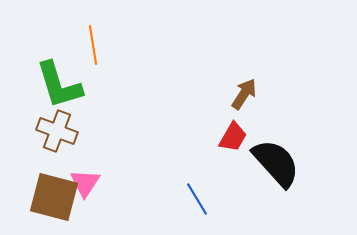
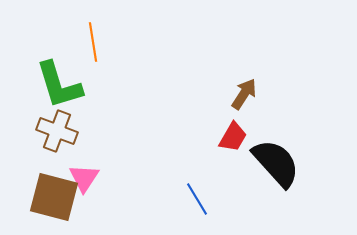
orange line: moved 3 px up
pink triangle: moved 1 px left, 5 px up
